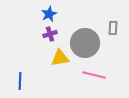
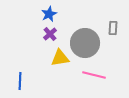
purple cross: rotated 24 degrees counterclockwise
